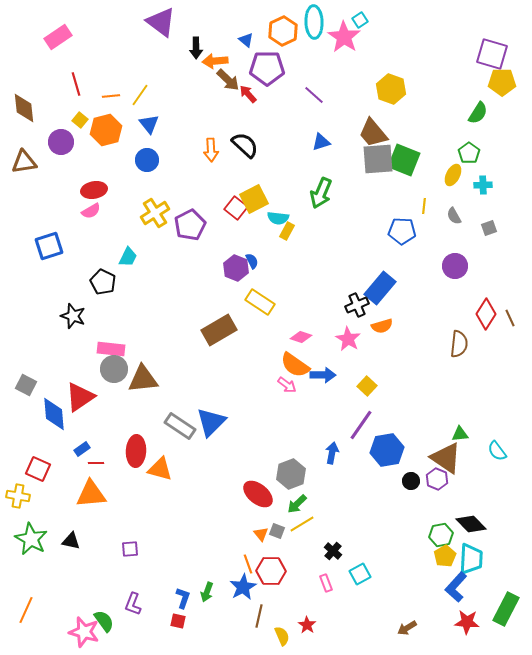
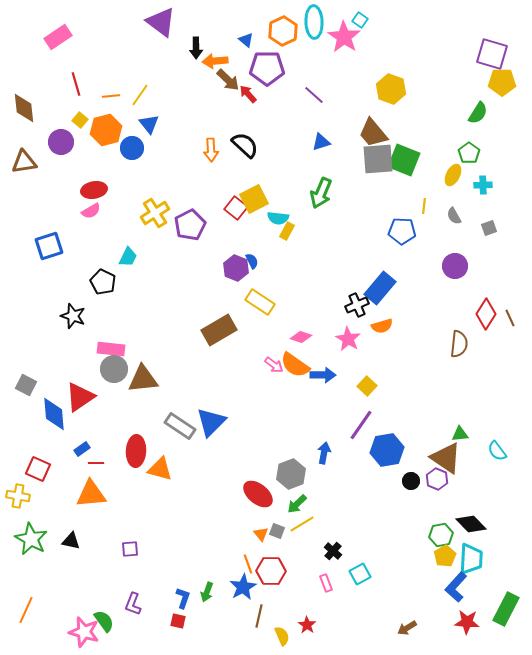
cyan square at (360, 20): rotated 21 degrees counterclockwise
blue circle at (147, 160): moved 15 px left, 12 px up
pink arrow at (287, 385): moved 13 px left, 20 px up
blue arrow at (332, 453): moved 8 px left
